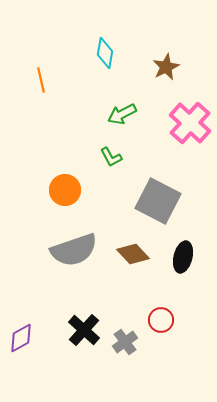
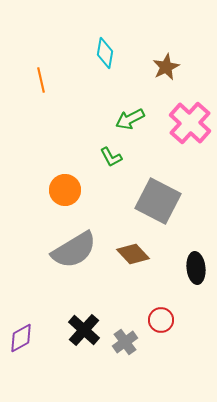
green arrow: moved 8 px right, 5 px down
gray semicircle: rotated 12 degrees counterclockwise
black ellipse: moved 13 px right, 11 px down; rotated 20 degrees counterclockwise
